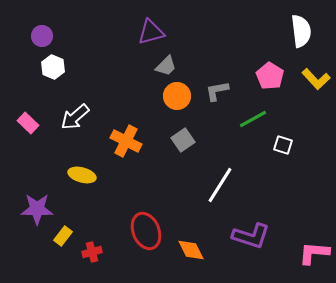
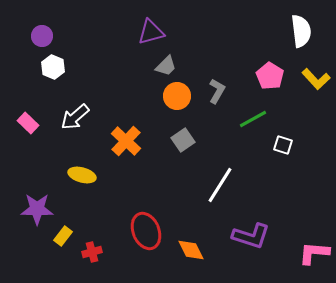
gray L-shape: rotated 130 degrees clockwise
orange cross: rotated 16 degrees clockwise
